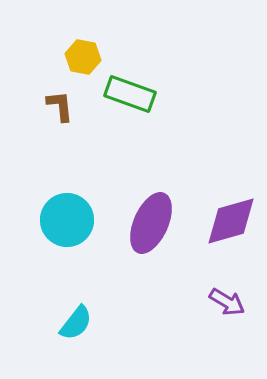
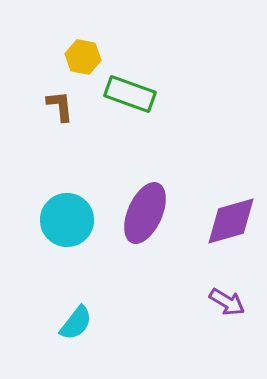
purple ellipse: moved 6 px left, 10 px up
